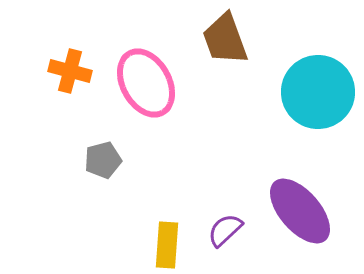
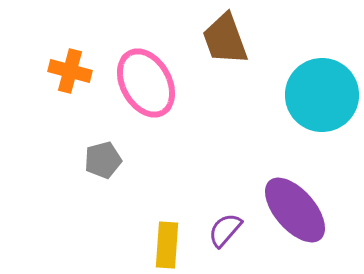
cyan circle: moved 4 px right, 3 px down
purple ellipse: moved 5 px left, 1 px up
purple semicircle: rotated 6 degrees counterclockwise
